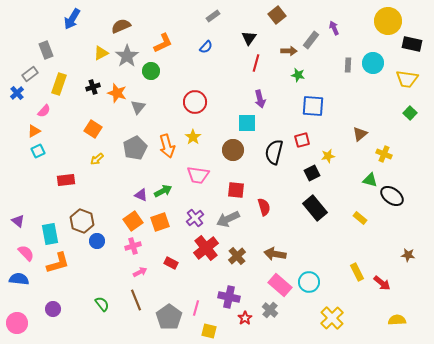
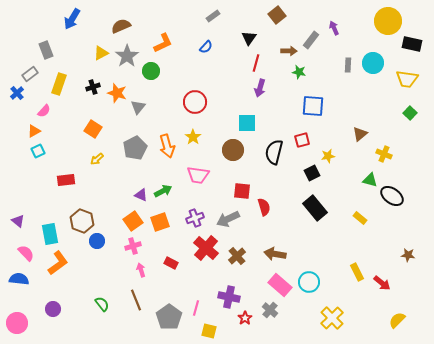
green star at (298, 75): moved 1 px right, 3 px up
purple arrow at (260, 99): moved 11 px up; rotated 30 degrees clockwise
red square at (236, 190): moved 6 px right, 1 px down
purple cross at (195, 218): rotated 18 degrees clockwise
red cross at (206, 248): rotated 10 degrees counterclockwise
orange L-shape at (58, 263): rotated 20 degrees counterclockwise
pink arrow at (140, 272): moved 1 px right, 2 px up; rotated 80 degrees counterclockwise
yellow semicircle at (397, 320): rotated 42 degrees counterclockwise
